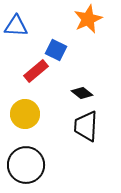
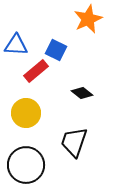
blue triangle: moved 19 px down
yellow circle: moved 1 px right, 1 px up
black trapezoid: moved 12 px left, 16 px down; rotated 16 degrees clockwise
